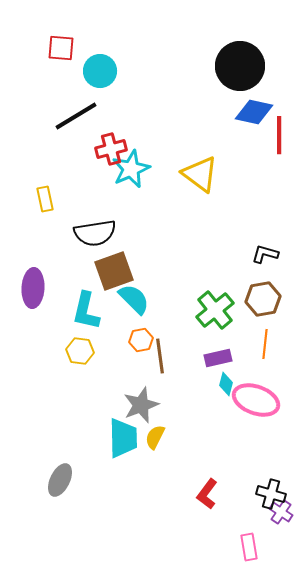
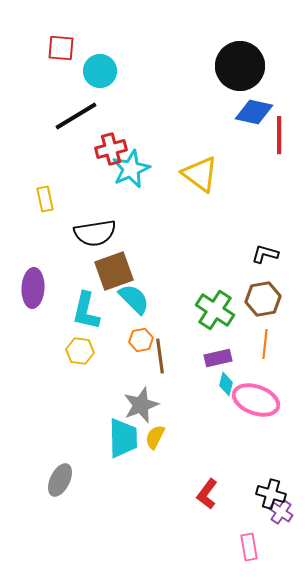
green cross: rotated 18 degrees counterclockwise
